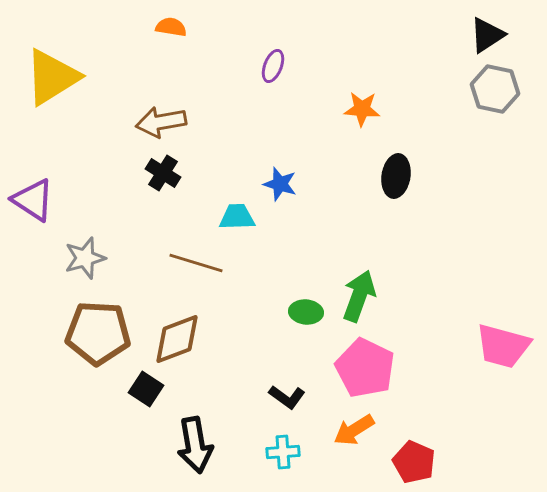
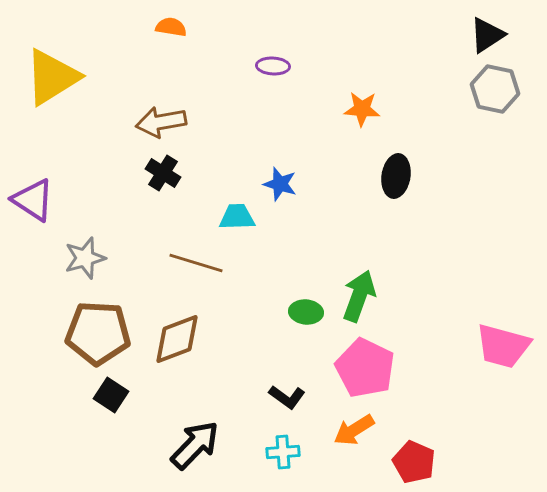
purple ellipse: rotated 72 degrees clockwise
black square: moved 35 px left, 6 px down
black arrow: rotated 126 degrees counterclockwise
